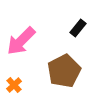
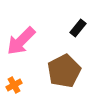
orange cross: rotated 14 degrees clockwise
